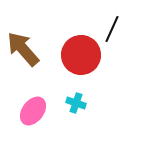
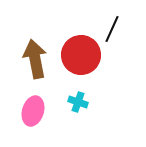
brown arrow: moved 12 px right, 10 px down; rotated 30 degrees clockwise
cyan cross: moved 2 px right, 1 px up
pink ellipse: rotated 20 degrees counterclockwise
